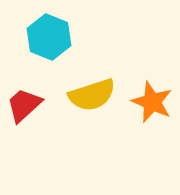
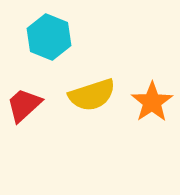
orange star: rotated 15 degrees clockwise
